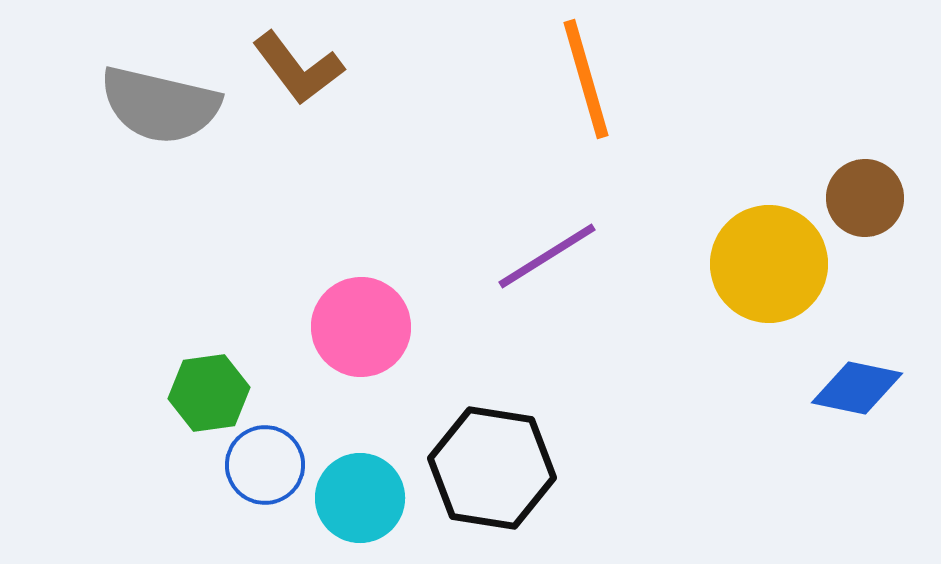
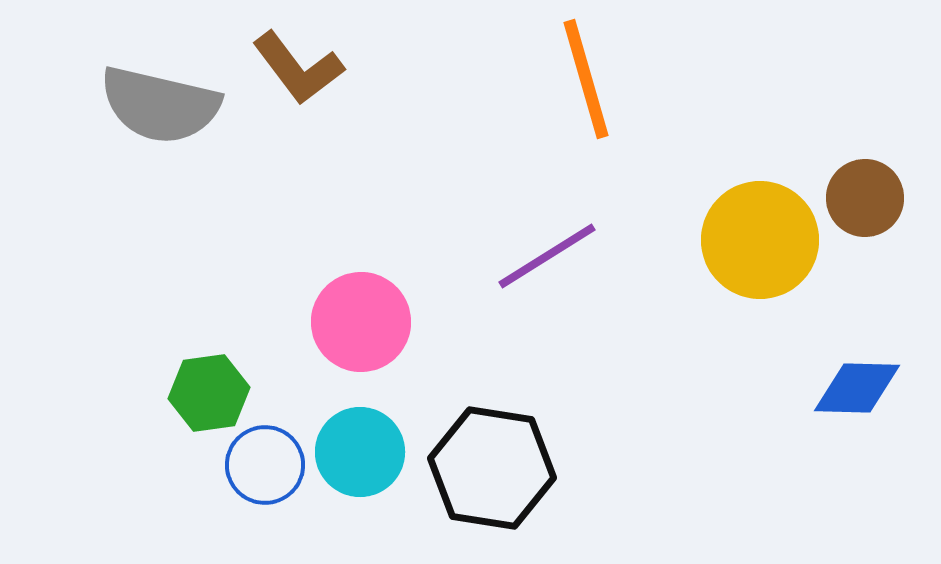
yellow circle: moved 9 px left, 24 px up
pink circle: moved 5 px up
blue diamond: rotated 10 degrees counterclockwise
cyan circle: moved 46 px up
